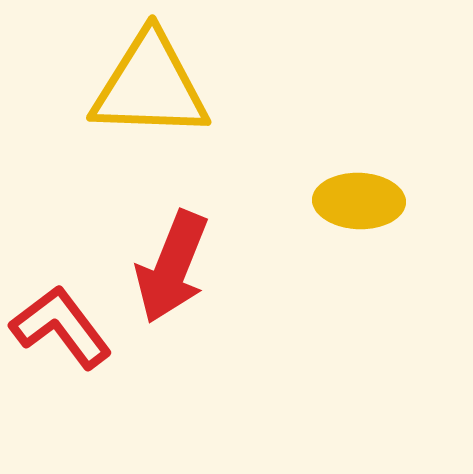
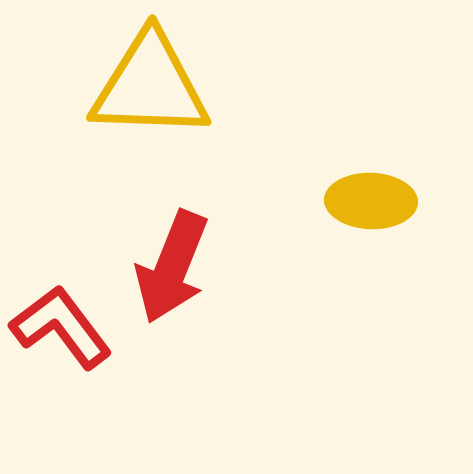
yellow ellipse: moved 12 px right
